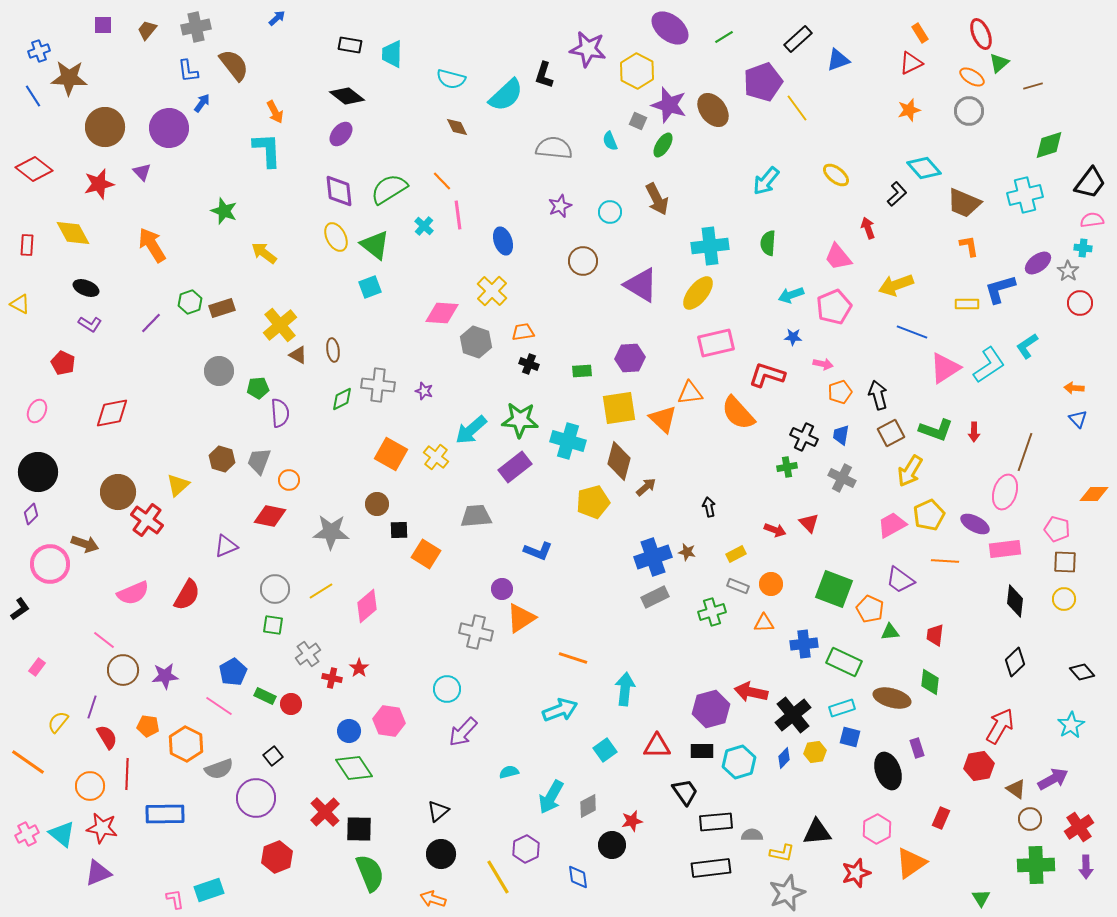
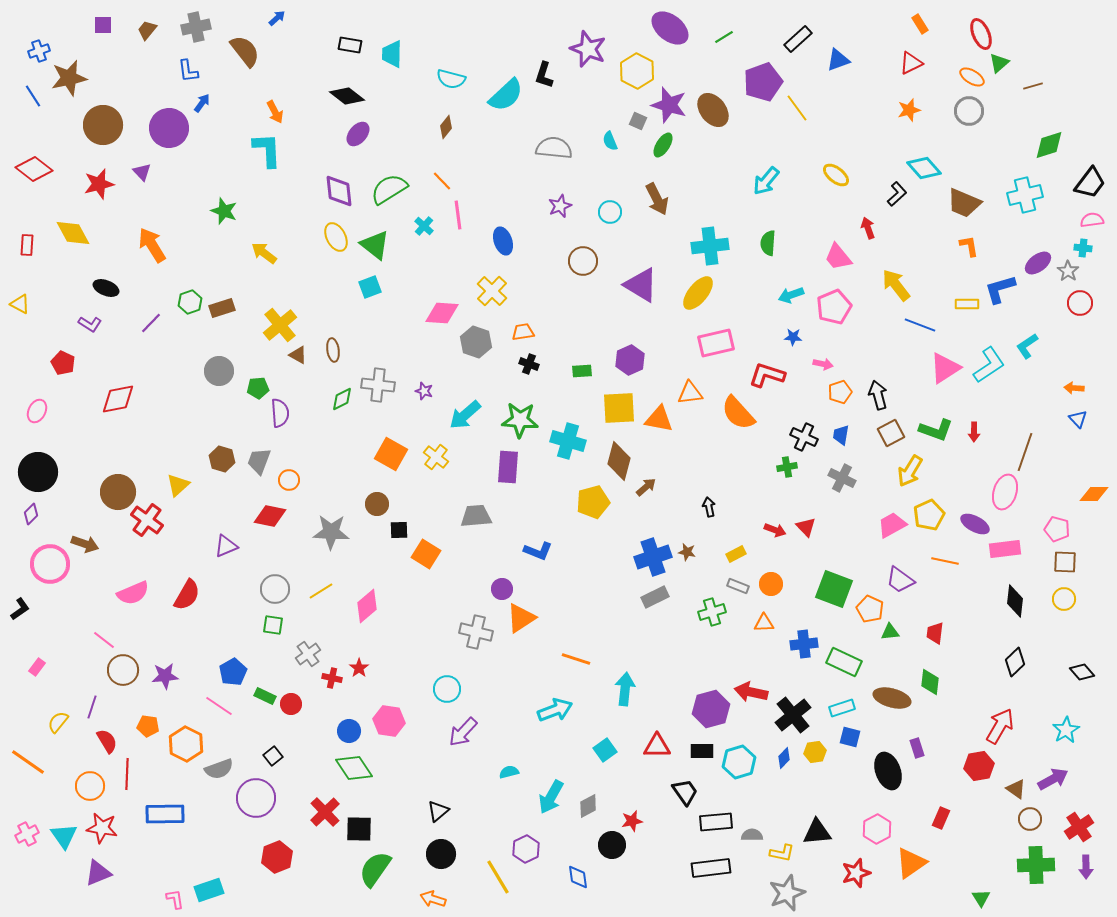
orange rectangle at (920, 33): moved 9 px up
purple star at (588, 49): rotated 12 degrees clockwise
brown semicircle at (234, 65): moved 11 px right, 14 px up
brown star at (69, 78): rotated 15 degrees counterclockwise
brown circle at (105, 127): moved 2 px left, 2 px up
brown diamond at (457, 127): moved 11 px left; rotated 65 degrees clockwise
purple ellipse at (341, 134): moved 17 px right
yellow arrow at (896, 285): rotated 72 degrees clockwise
black ellipse at (86, 288): moved 20 px right
blue line at (912, 332): moved 8 px right, 7 px up
purple hexagon at (630, 358): moved 2 px down; rotated 20 degrees counterclockwise
yellow square at (619, 408): rotated 6 degrees clockwise
red diamond at (112, 413): moved 6 px right, 14 px up
orange triangle at (663, 419): moved 4 px left; rotated 32 degrees counterclockwise
cyan arrow at (471, 430): moved 6 px left, 15 px up
purple rectangle at (515, 467): moved 7 px left; rotated 48 degrees counterclockwise
red triangle at (809, 523): moved 3 px left, 4 px down
orange line at (945, 561): rotated 8 degrees clockwise
red trapezoid at (935, 635): moved 2 px up
orange line at (573, 658): moved 3 px right, 1 px down
cyan arrow at (560, 710): moved 5 px left
cyan star at (1071, 725): moved 5 px left, 5 px down
red semicircle at (107, 737): moved 4 px down
cyan triangle at (62, 834): moved 2 px right, 2 px down; rotated 16 degrees clockwise
green semicircle at (370, 873): moved 5 px right, 4 px up; rotated 123 degrees counterclockwise
